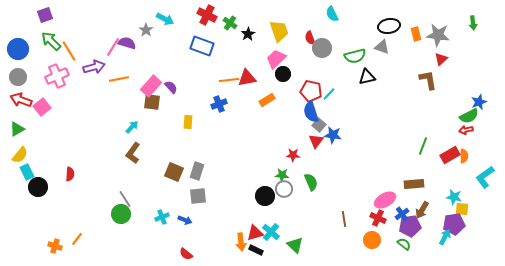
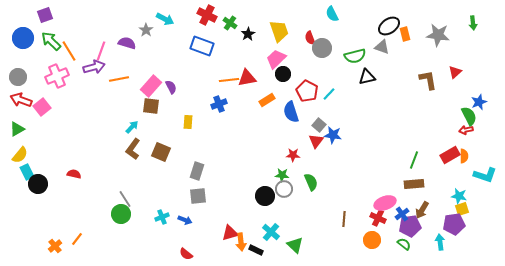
black ellipse at (389, 26): rotated 25 degrees counterclockwise
orange rectangle at (416, 34): moved 11 px left
pink line at (113, 47): moved 12 px left, 4 px down; rotated 12 degrees counterclockwise
blue circle at (18, 49): moved 5 px right, 11 px up
red triangle at (441, 59): moved 14 px right, 13 px down
purple semicircle at (171, 87): rotated 16 degrees clockwise
red pentagon at (311, 91): moved 4 px left; rotated 15 degrees clockwise
brown square at (152, 102): moved 1 px left, 4 px down
blue semicircle at (311, 112): moved 20 px left
green semicircle at (469, 116): rotated 90 degrees counterclockwise
green line at (423, 146): moved 9 px left, 14 px down
brown L-shape at (133, 153): moved 4 px up
brown square at (174, 172): moved 13 px left, 20 px up
red semicircle at (70, 174): moved 4 px right; rotated 80 degrees counterclockwise
cyan L-shape at (485, 177): moved 2 px up; rotated 125 degrees counterclockwise
black circle at (38, 187): moved 3 px up
cyan star at (454, 197): moved 5 px right, 1 px up
pink ellipse at (385, 200): moved 3 px down; rotated 10 degrees clockwise
yellow square at (462, 209): rotated 24 degrees counterclockwise
brown line at (344, 219): rotated 14 degrees clockwise
red triangle at (255, 233): moved 25 px left
cyan arrow at (445, 237): moved 5 px left, 5 px down; rotated 35 degrees counterclockwise
orange cross at (55, 246): rotated 32 degrees clockwise
